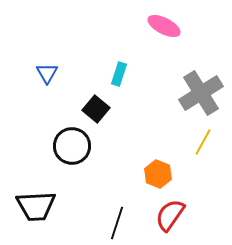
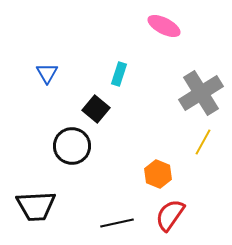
black line: rotated 60 degrees clockwise
